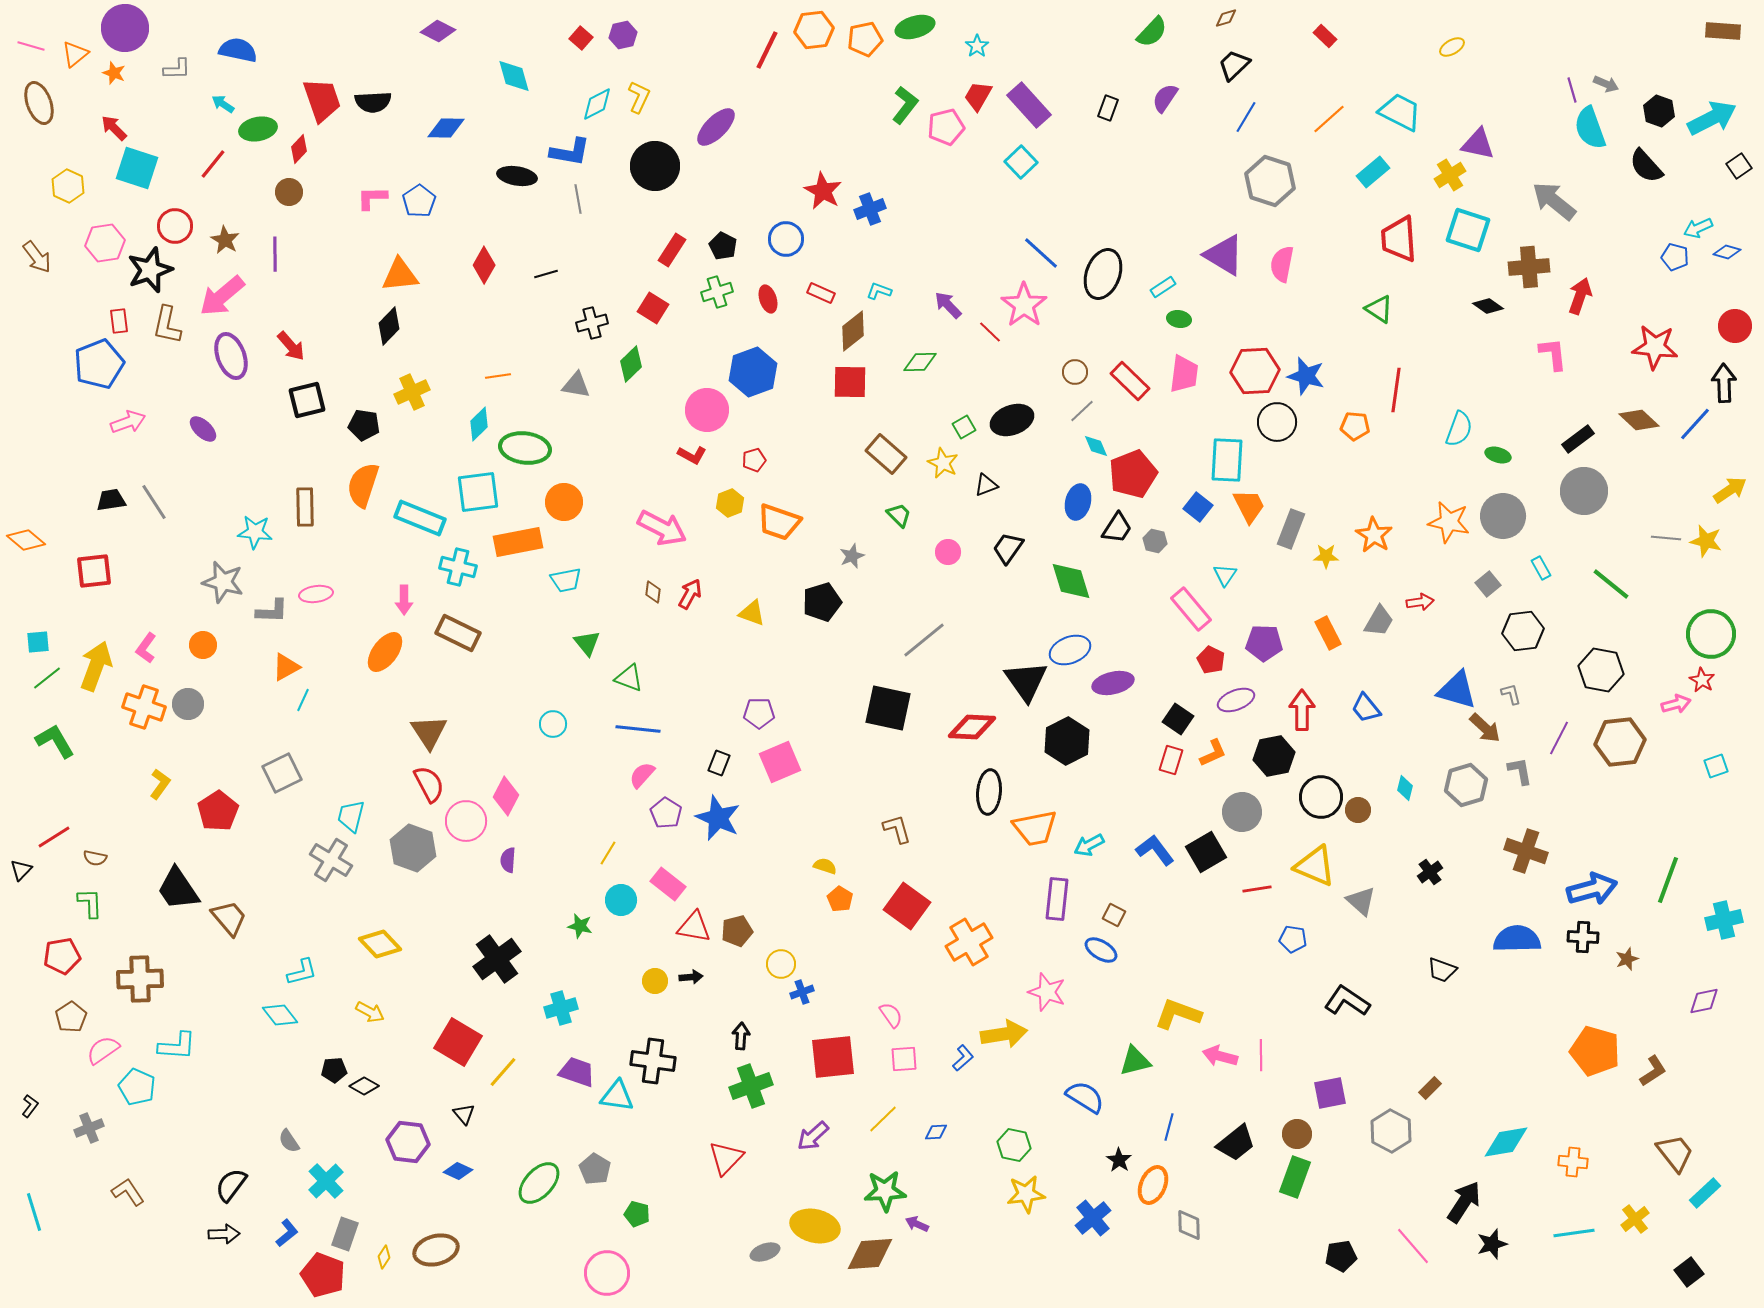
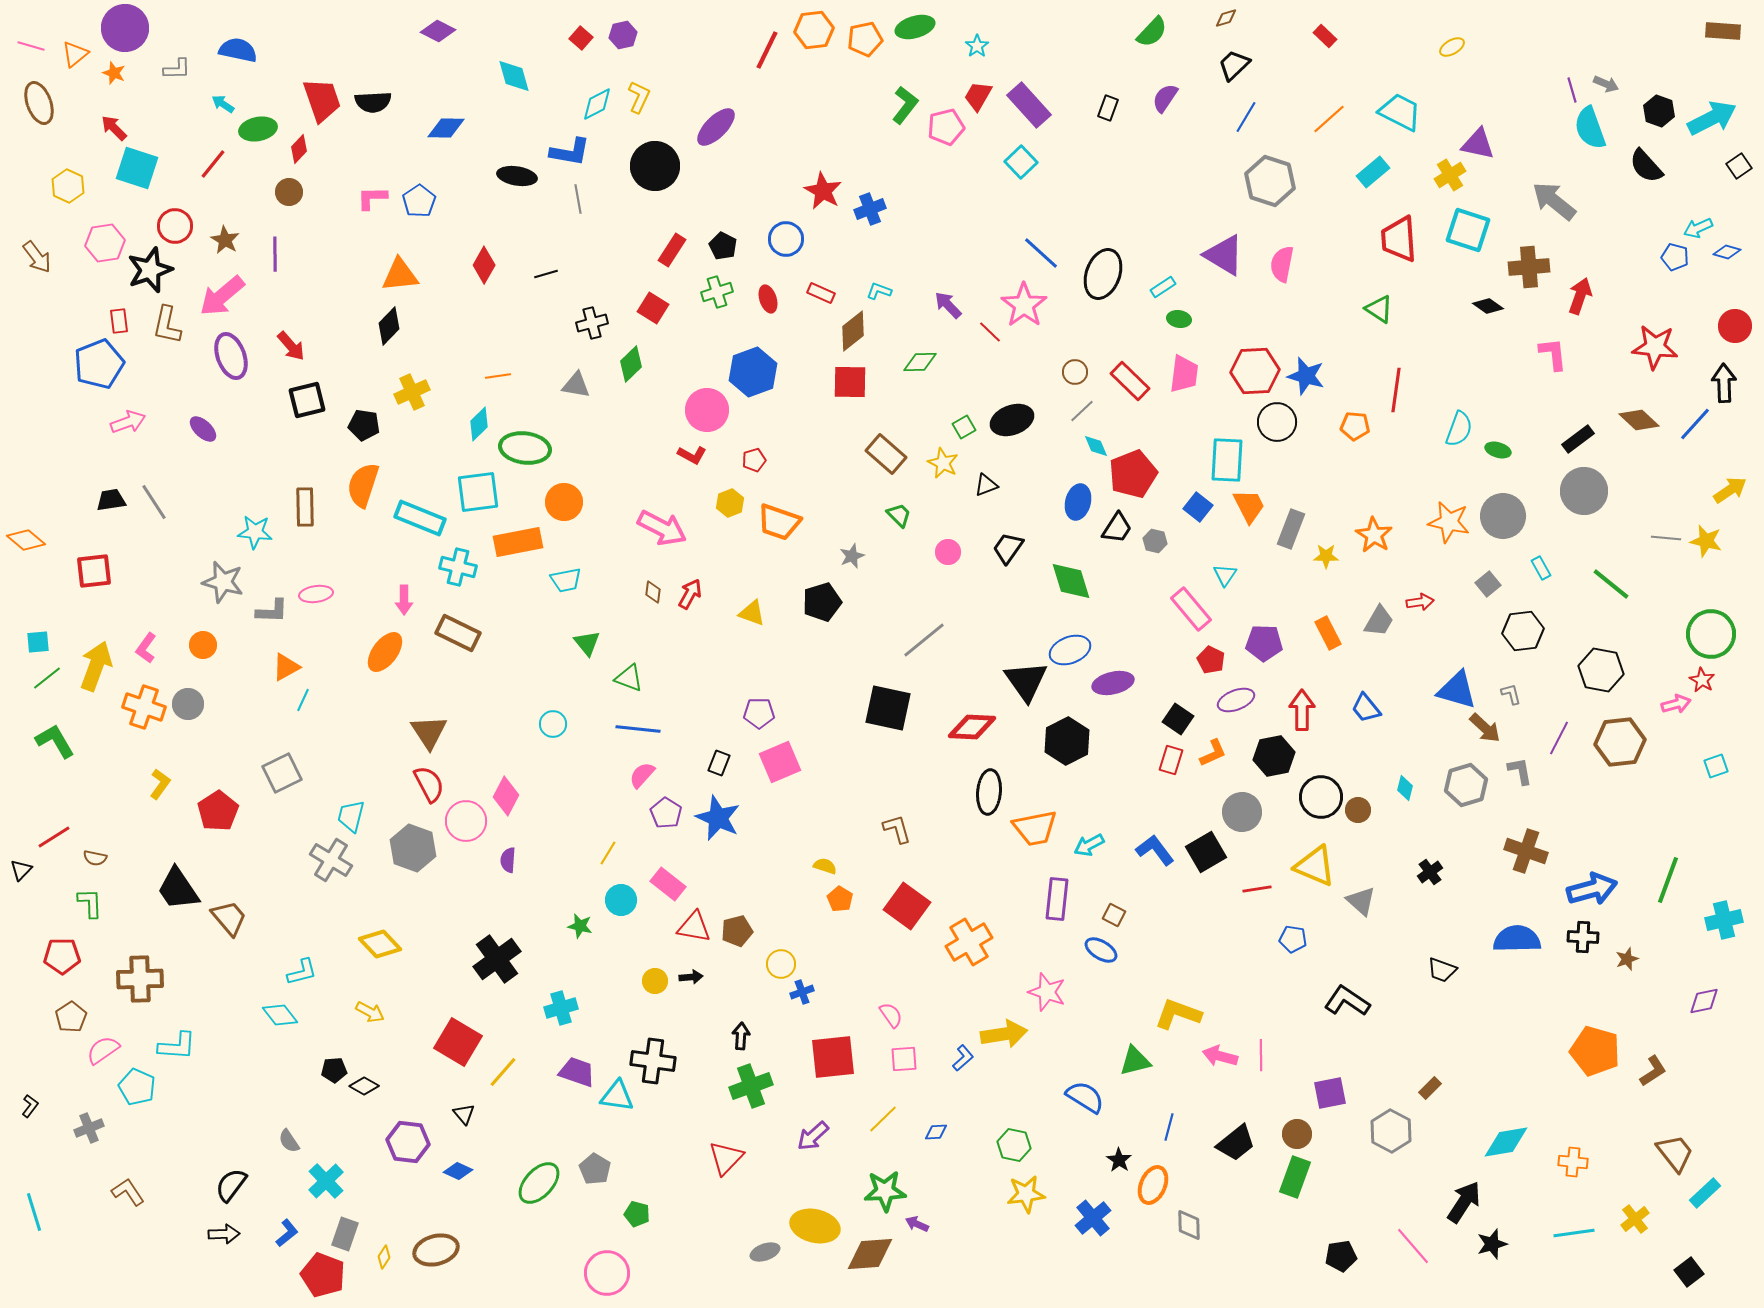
green ellipse at (1498, 455): moved 5 px up
red pentagon at (62, 956): rotated 9 degrees clockwise
